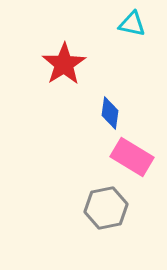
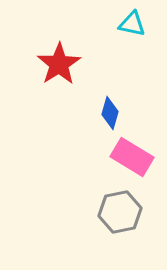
red star: moved 5 px left
blue diamond: rotated 8 degrees clockwise
gray hexagon: moved 14 px right, 4 px down
